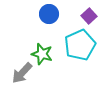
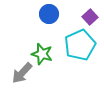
purple square: moved 1 px right, 1 px down
